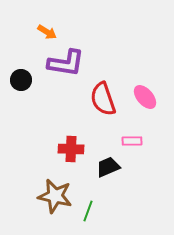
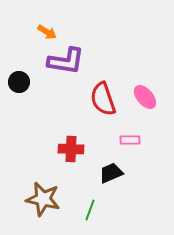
purple L-shape: moved 2 px up
black circle: moved 2 px left, 2 px down
pink rectangle: moved 2 px left, 1 px up
black trapezoid: moved 3 px right, 6 px down
brown star: moved 12 px left, 3 px down
green line: moved 2 px right, 1 px up
